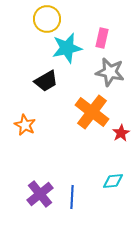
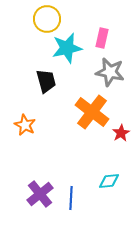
black trapezoid: rotated 75 degrees counterclockwise
cyan diamond: moved 4 px left
blue line: moved 1 px left, 1 px down
